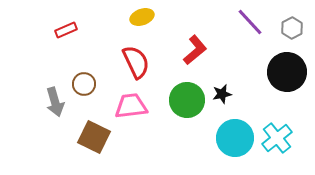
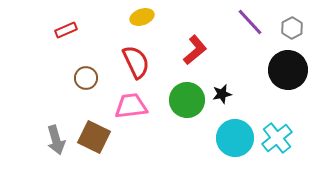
black circle: moved 1 px right, 2 px up
brown circle: moved 2 px right, 6 px up
gray arrow: moved 1 px right, 38 px down
